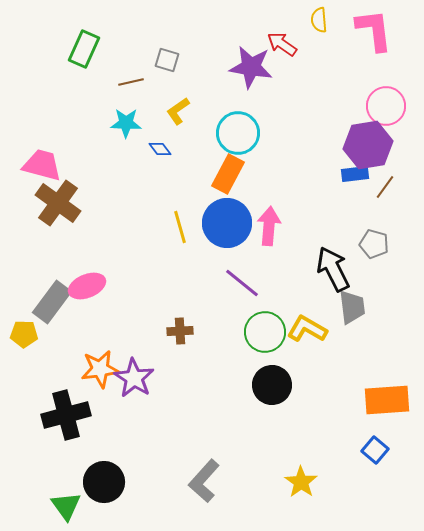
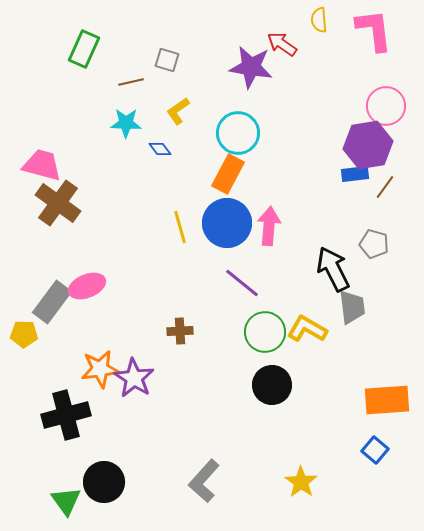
green triangle at (66, 506): moved 5 px up
